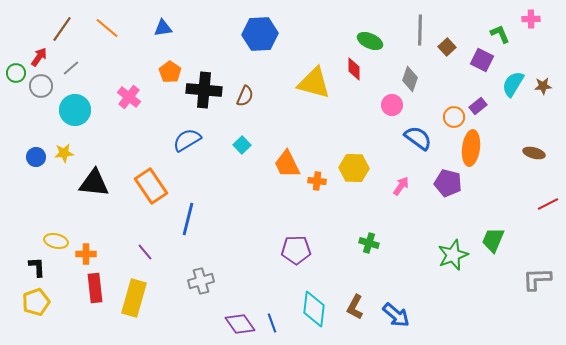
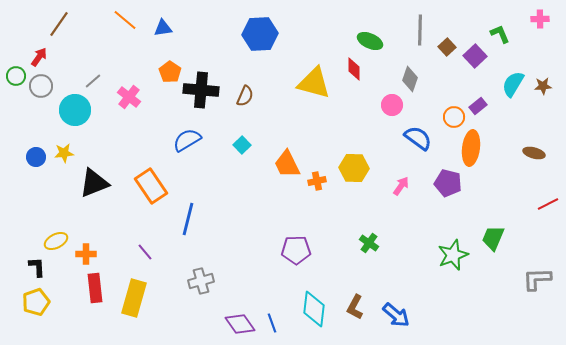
pink cross at (531, 19): moved 9 px right
orange line at (107, 28): moved 18 px right, 8 px up
brown line at (62, 29): moved 3 px left, 5 px up
purple square at (482, 60): moved 7 px left, 4 px up; rotated 20 degrees clockwise
gray line at (71, 68): moved 22 px right, 13 px down
green circle at (16, 73): moved 3 px down
black cross at (204, 90): moved 3 px left
orange cross at (317, 181): rotated 18 degrees counterclockwise
black triangle at (94, 183): rotated 28 degrees counterclockwise
green trapezoid at (493, 240): moved 2 px up
yellow ellipse at (56, 241): rotated 40 degrees counterclockwise
green cross at (369, 243): rotated 18 degrees clockwise
